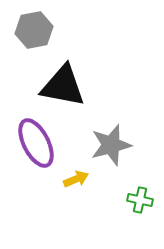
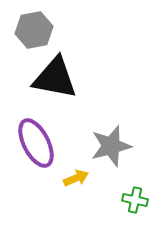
black triangle: moved 8 px left, 8 px up
gray star: moved 1 px down
yellow arrow: moved 1 px up
green cross: moved 5 px left
